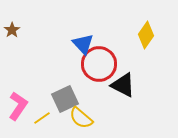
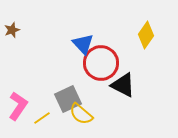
brown star: rotated 14 degrees clockwise
red circle: moved 2 px right, 1 px up
gray square: moved 3 px right
yellow semicircle: moved 4 px up
